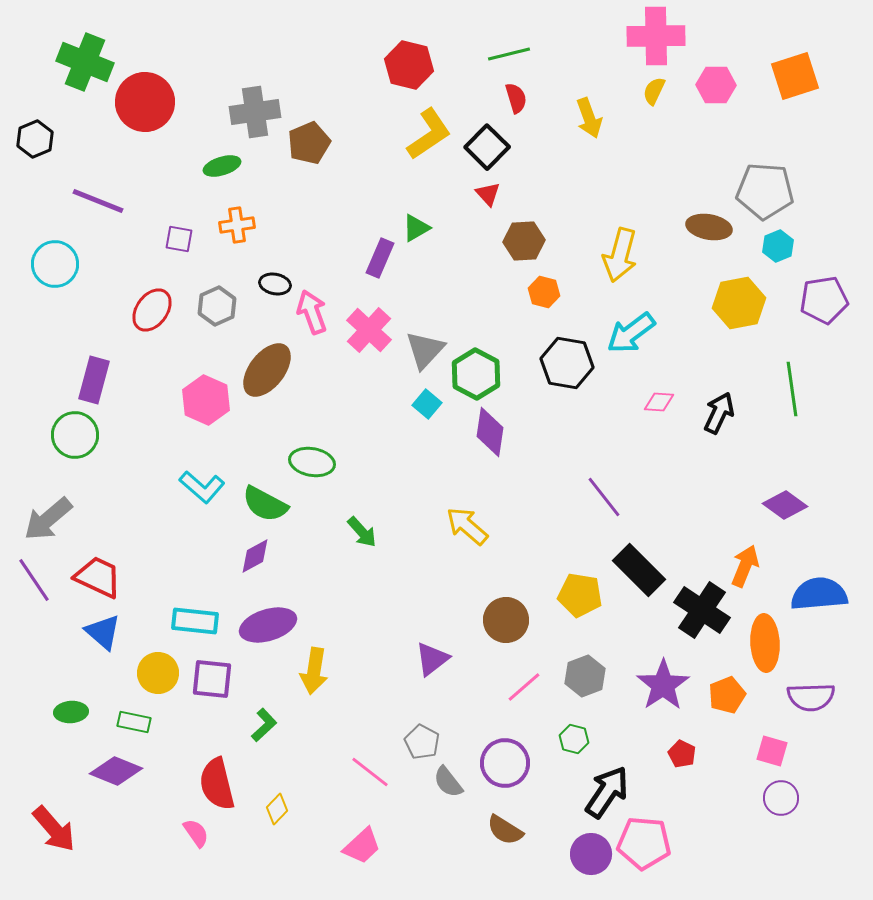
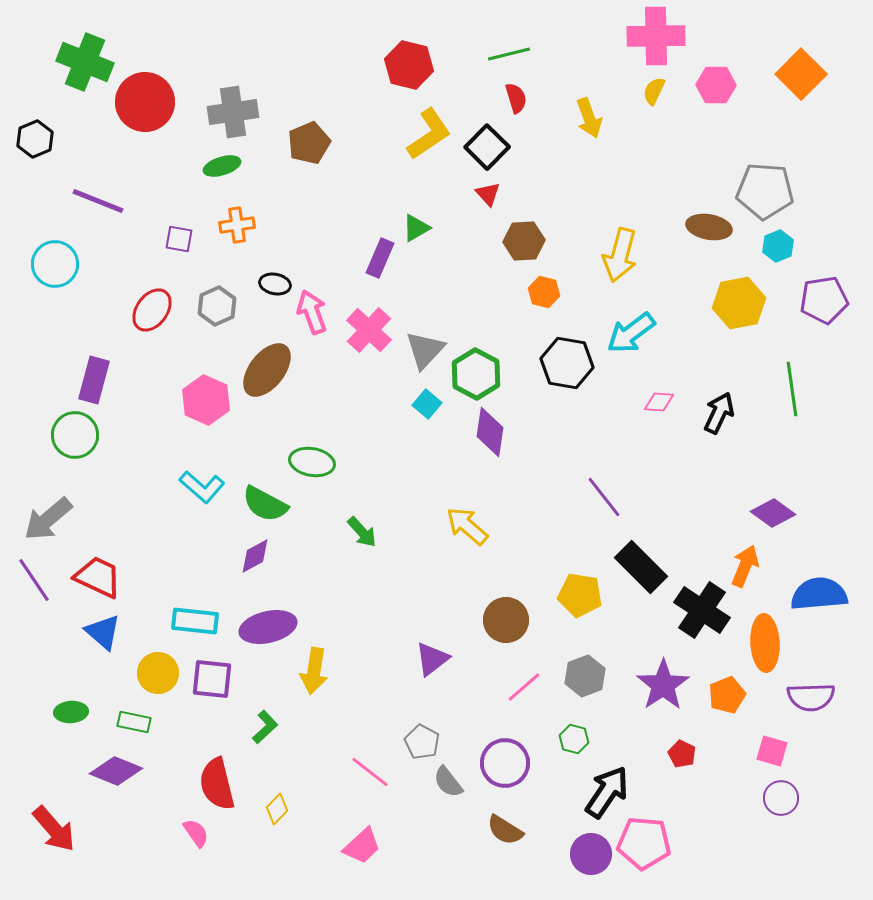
orange square at (795, 76): moved 6 px right, 2 px up; rotated 27 degrees counterclockwise
gray cross at (255, 112): moved 22 px left
purple diamond at (785, 505): moved 12 px left, 8 px down
black rectangle at (639, 570): moved 2 px right, 3 px up
purple ellipse at (268, 625): moved 2 px down; rotated 4 degrees clockwise
green L-shape at (264, 725): moved 1 px right, 2 px down
